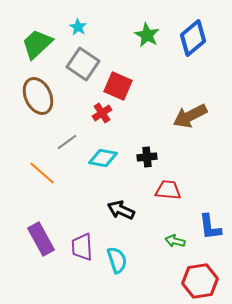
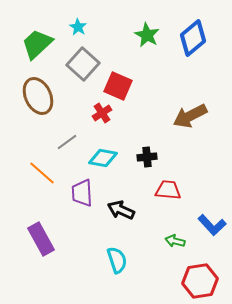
gray square: rotated 8 degrees clockwise
blue L-shape: moved 2 px right, 2 px up; rotated 36 degrees counterclockwise
purple trapezoid: moved 54 px up
